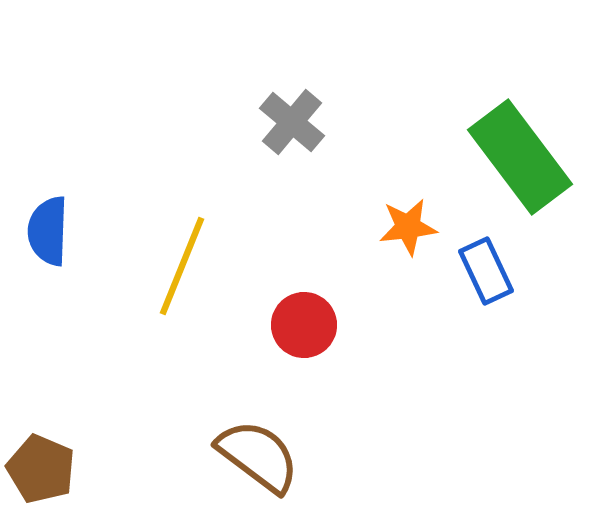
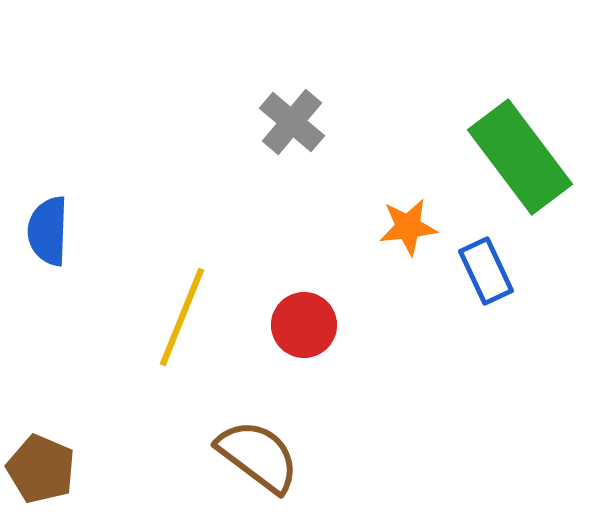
yellow line: moved 51 px down
